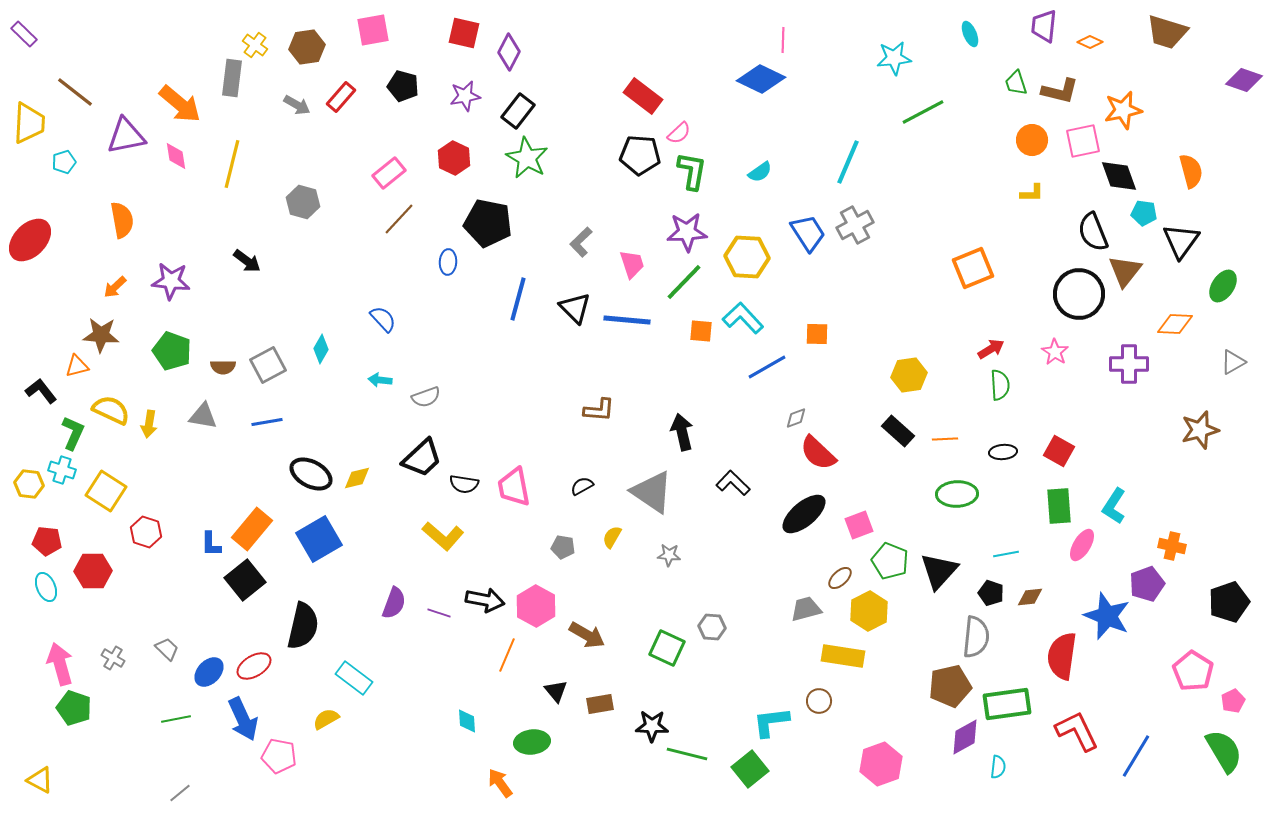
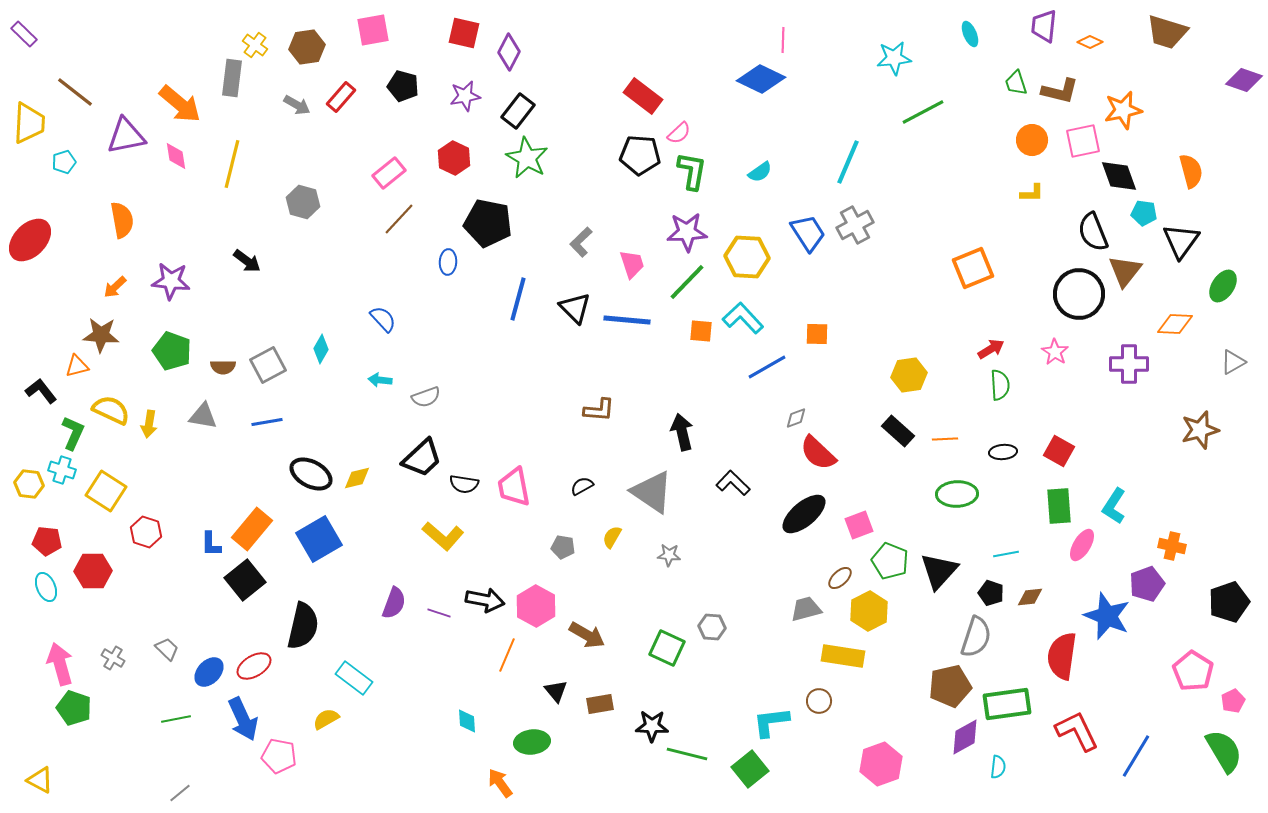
green line at (684, 282): moved 3 px right
gray semicircle at (976, 637): rotated 12 degrees clockwise
